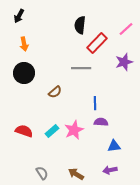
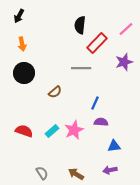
orange arrow: moved 2 px left
blue line: rotated 24 degrees clockwise
